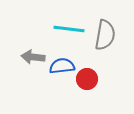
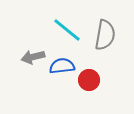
cyan line: moved 2 px left, 1 px down; rotated 32 degrees clockwise
gray arrow: rotated 20 degrees counterclockwise
red circle: moved 2 px right, 1 px down
